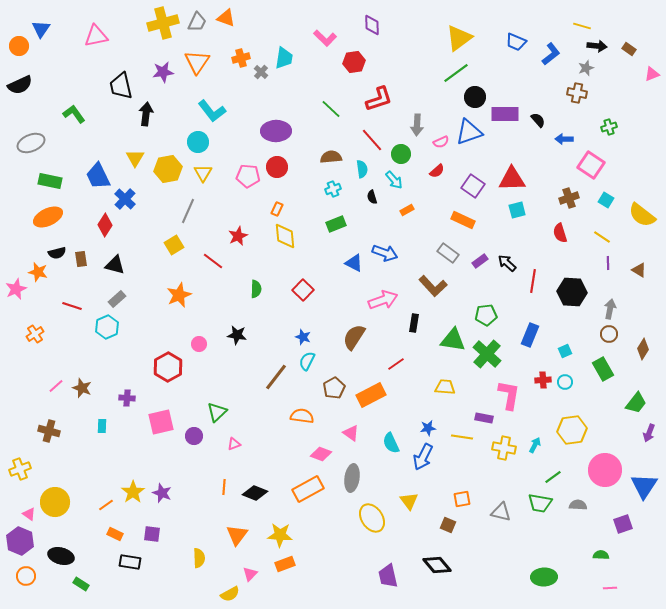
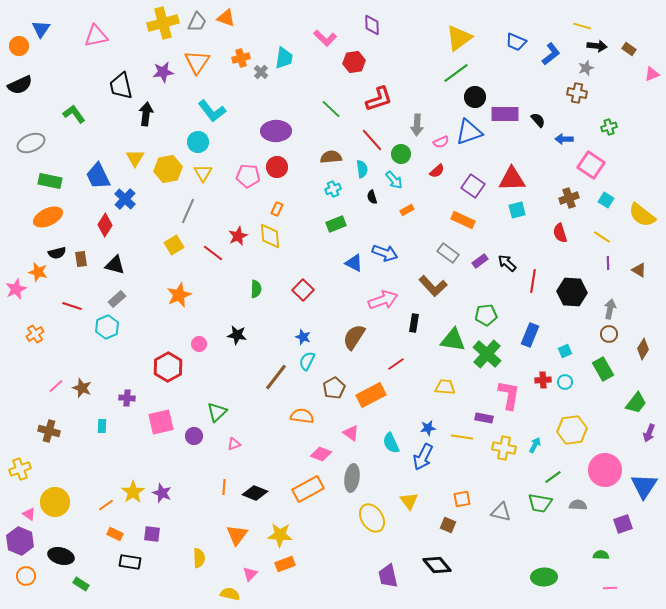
yellow diamond at (285, 236): moved 15 px left
red line at (213, 261): moved 8 px up
yellow semicircle at (230, 594): rotated 138 degrees counterclockwise
